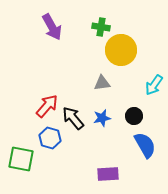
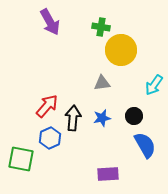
purple arrow: moved 2 px left, 5 px up
black arrow: rotated 45 degrees clockwise
blue hexagon: rotated 20 degrees clockwise
